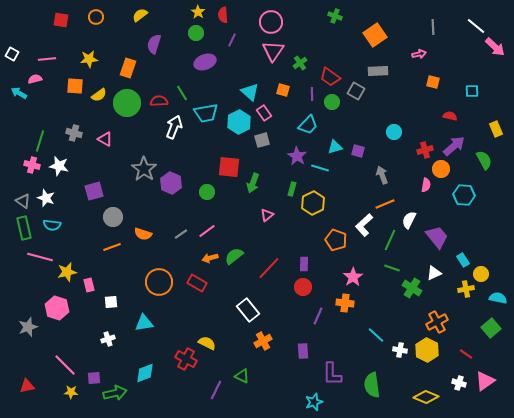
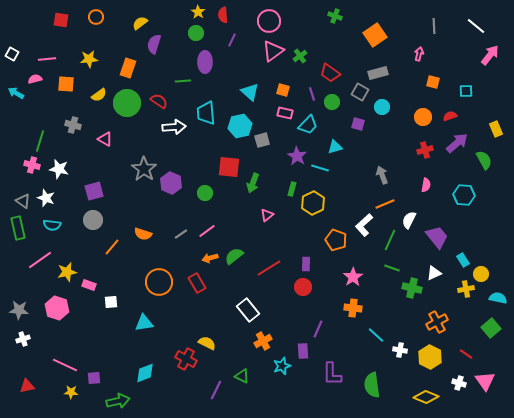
yellow semicircle at (140, 15): moved 8 px down
pink circle at (271, 22): moved 2 px left, 1 px up
gray line at (433, 27): moved 1 px right, 1 px up
pink arrow at (495, 47): moved 5 px left, 8 px down; rotated 95 degrees counterclockwise
pink triangle at (273, 51): rotated 20 degrees clockwise
pink arrow at (419, 54): rotated 64 degrees counterclockwise
purple ellipse at (205, 62): rotated 70 degrees counterclockwise
green cross at (300, 63): moved 7 px up
gray rectangle at (378, 71): moved 2 px down; rotated 12 degrees counterclockwise
red trapezoid at (330, 77): moved 4 px up
orange square at (75, 86): moved 9 px left, 2 px up
gray square at (356, 91): moved 4 px right, 1 px down
cyan square at (472, 91): moved 6 px left
cyan arrow at (19, 93): moved 3 px left
green line at (182, 93): moved 1 px right, 12 px up; rotated 63 degrees counterclockwise
purple line at (312, 94): rotated 16 degrees counterclockwise
red semicircle at (159, 101): rotated 36 degrees clockwise
cyan trapezoid at (206, 113): rotated 95 degrees clockwise
pink rectangle at (264, 113): moved 21 px right; rotated 42 degrees counterclockwise
red semicircle at (450, 116): rotated 32 degrees counterclockwise
cyan hexagon at (239, 122): moved 1 px right, 4 px down; rotated 15 degrees clockwise
white arrow at (174, 127): rotated 65 degrees clockwise
cyan circle at (394, 132): moved 12 px left, 25 px up
gray cross at (74, 133): moved 1 px left, 8 px up
purple arrow at (454, 146): moved 3 px right, 3 px up
purple square at (358, 151): moved 27 px up
white star at (59, 166): moved 3 px down
orange circle at (441, 169): moved 18 px left, 52 px up
green circle at (207, 192): moved 2 px left, 1 px down
gray circle at (113, 217): moved 20 px left, 3 px down
green rectangle at (24, 228): moved 6 px left
orange line at (112, 247): rotated 30 degrees counterclockwise
pink line at (40, 257): moved 3 px down; rotated 50 degrees counterclockwise
purple rectangle at (304, 264): moved 2 px right
red line at (269, 268): rotated 15 degrees clockwise
red rectangle at (197, 283): rotated 30 degrees clockwise
pink rectangle at (89, 285): rotated 56 degrees counterclockwise
green cross at (412, 288): rotated 18 degrees counterclockwise
orange cross at (345, 303): moved 8 px right, 5 px down
purple line at (318, 316): moved 13 px down
gray star at (28, 327): moved 9 px left, 17 px up; rotated 24 degrees clockwise
white cross at (108, 339): moved 85 px left
yellow hexagon at (427, 350): moved 3 px right, 7 px down
pink line at (65, 365): rotated 20 degrees counterclockwise
pink triangle at (485, 381): rotated 30 degrees counterclockwise
green arrow at (115, 393): moved 3 px right, 8 px down
cyan star at (314, 402): moved 32 px left, 36 px up
